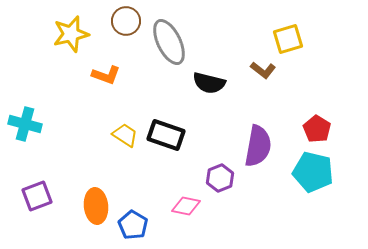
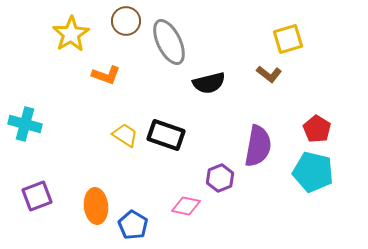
yellow star: rotated 18 degrees counterclockwise
brown L-shape: moved 6 px right, 4 px down
black semicircle: rotated 28 degrees counterclockwise
